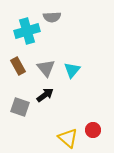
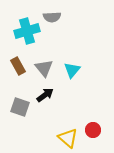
gray triangle: moved 2 px left
